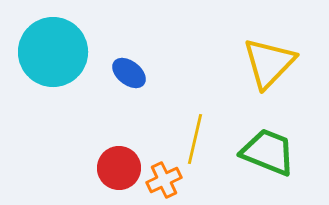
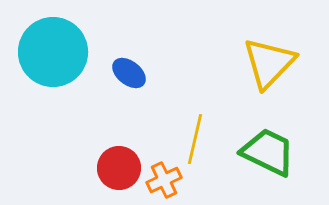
green trapezoid: rotated 4 degrees clockwise
